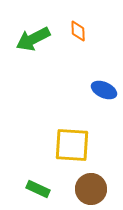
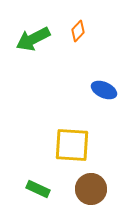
orange diamond: rotated 45 degrees clockwise
